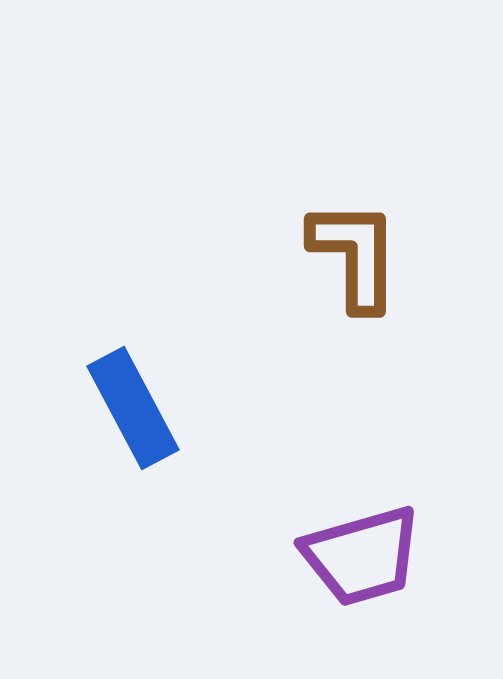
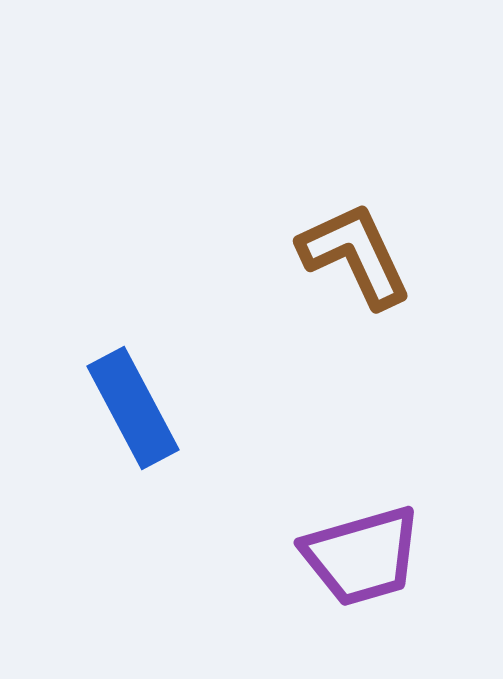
brown L-shape: rotated 25 degrees counterclockwise
